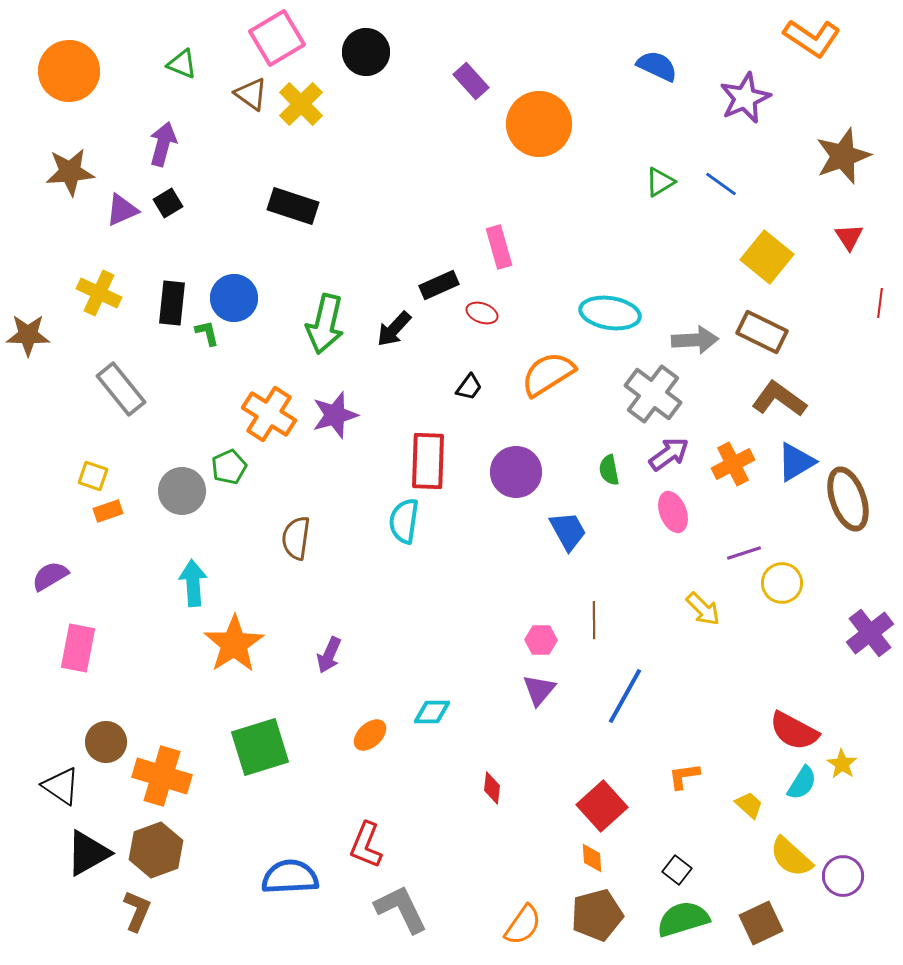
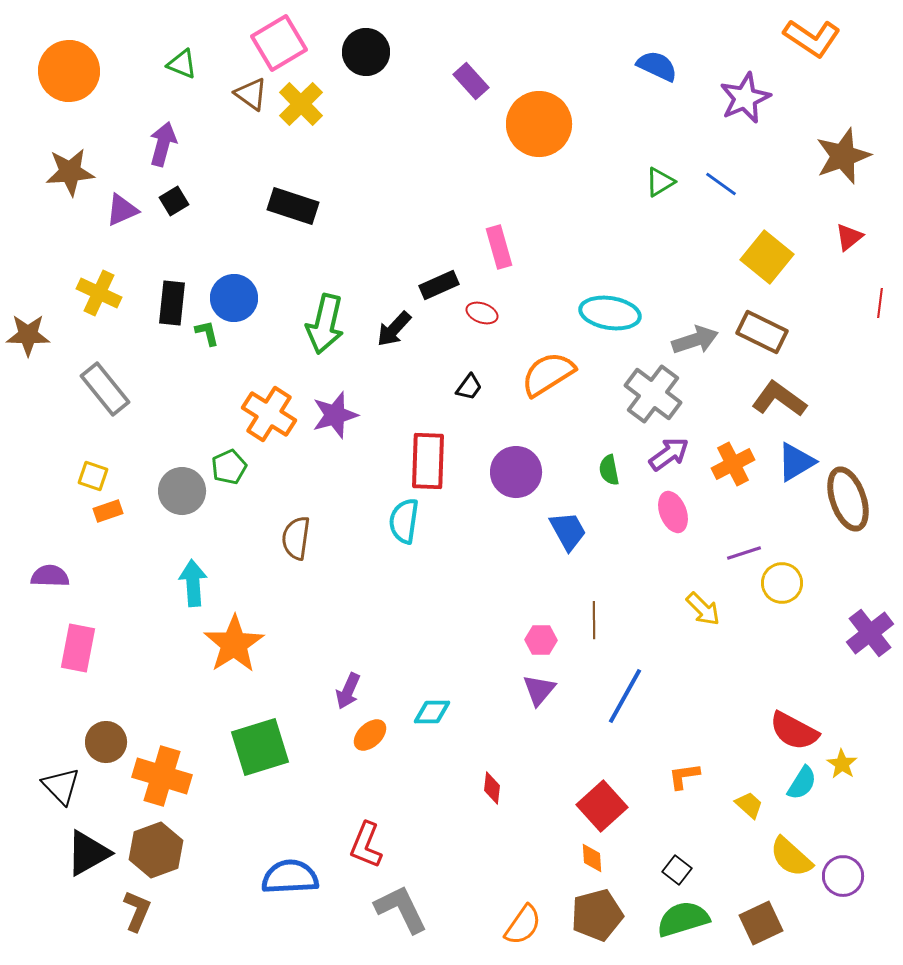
pink square at (277, 38): moved 2 px right, 5 px down
black square at (168, 203): moved 6 px right, 2 px up
red triangle at (849, 237): rotated 24 degrees clockwise
gray arrow at (695, 340): rotated 15 degrees counterclockwise
gray rectangle at (121, 389): moved 16 px left
purple semicircle at (50, 576): rotated 33 degrees clockwise
purple arrow at (329, 655): moved 19 px right, 36 px down
black triangle at (61, 786): rotated 12 degrees clockwise
